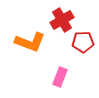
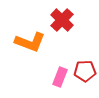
red cross: rotated 15 degrees counterclockwise
red pentagon: moved 2 px right, 29 px down
